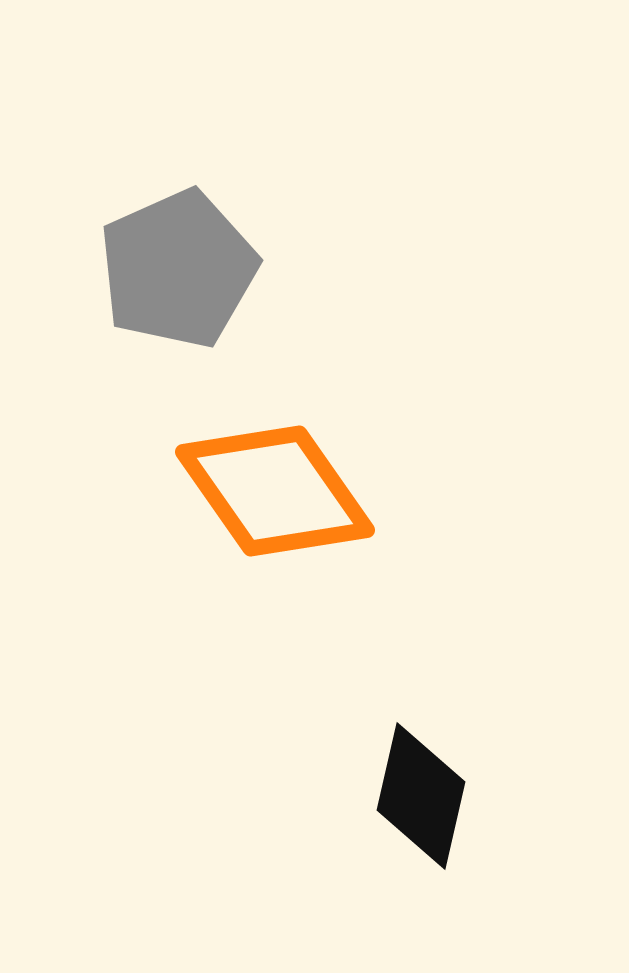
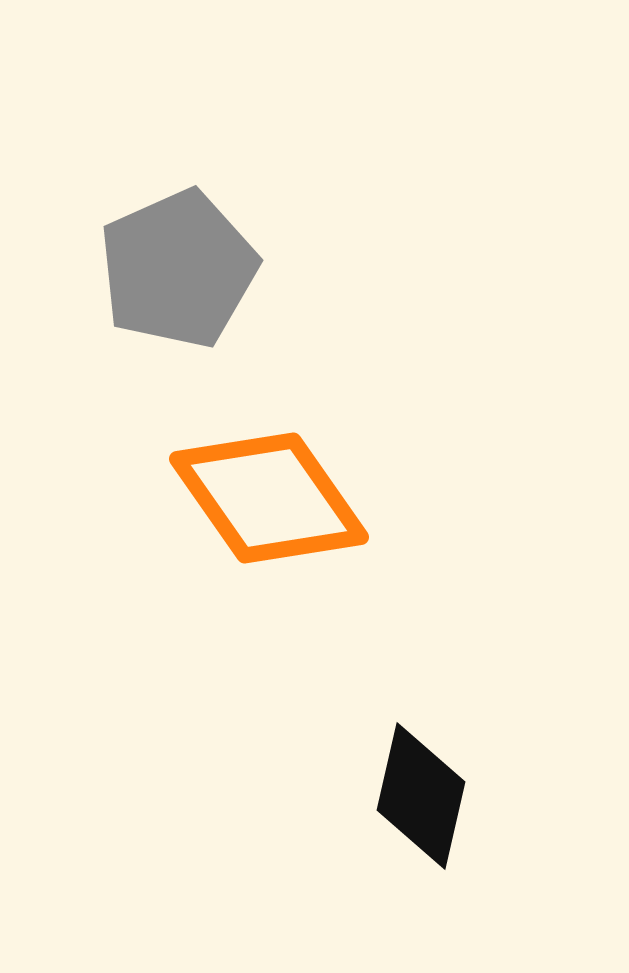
orange diamond: moved 6 px left, 7 px down
